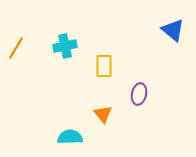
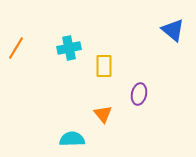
cyan cross: moved 4 px right, 2 px down
cyan semicircle: moved 2 px right, 2 px down
